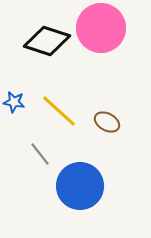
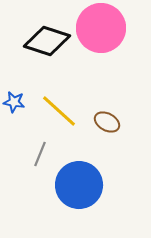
gray line: rotated 60 degrees clockwise
blue circle: moved 1 px left, 1 px up
